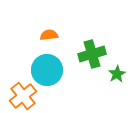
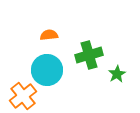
green cross: moved 3 px left, 1 px down
